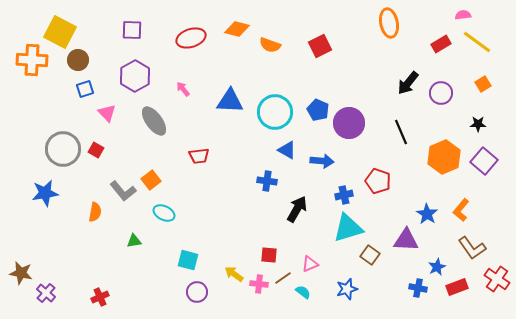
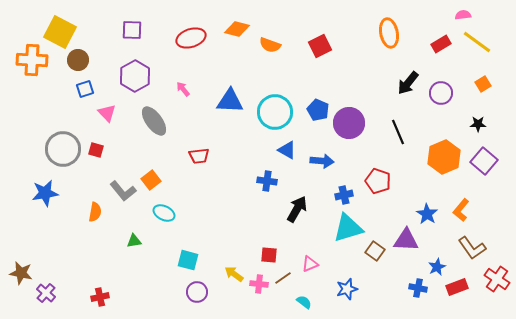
orange ellipse at (389, 23): moved 10 px down
black line at (401, 132): moved 3 px left
red square at (96, 150): rotated 14 degrees counterclockwise
brown square at (370, 255): moved 5 px right, 4 px up
cyan semicircle at (303, 292): moved 1 px right, 10 px down
red cross at (100, 297): rotated 12 degrees clockwise
